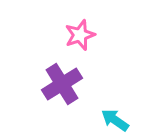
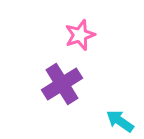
cyan arrow: moved 5 px right, 1 px down
